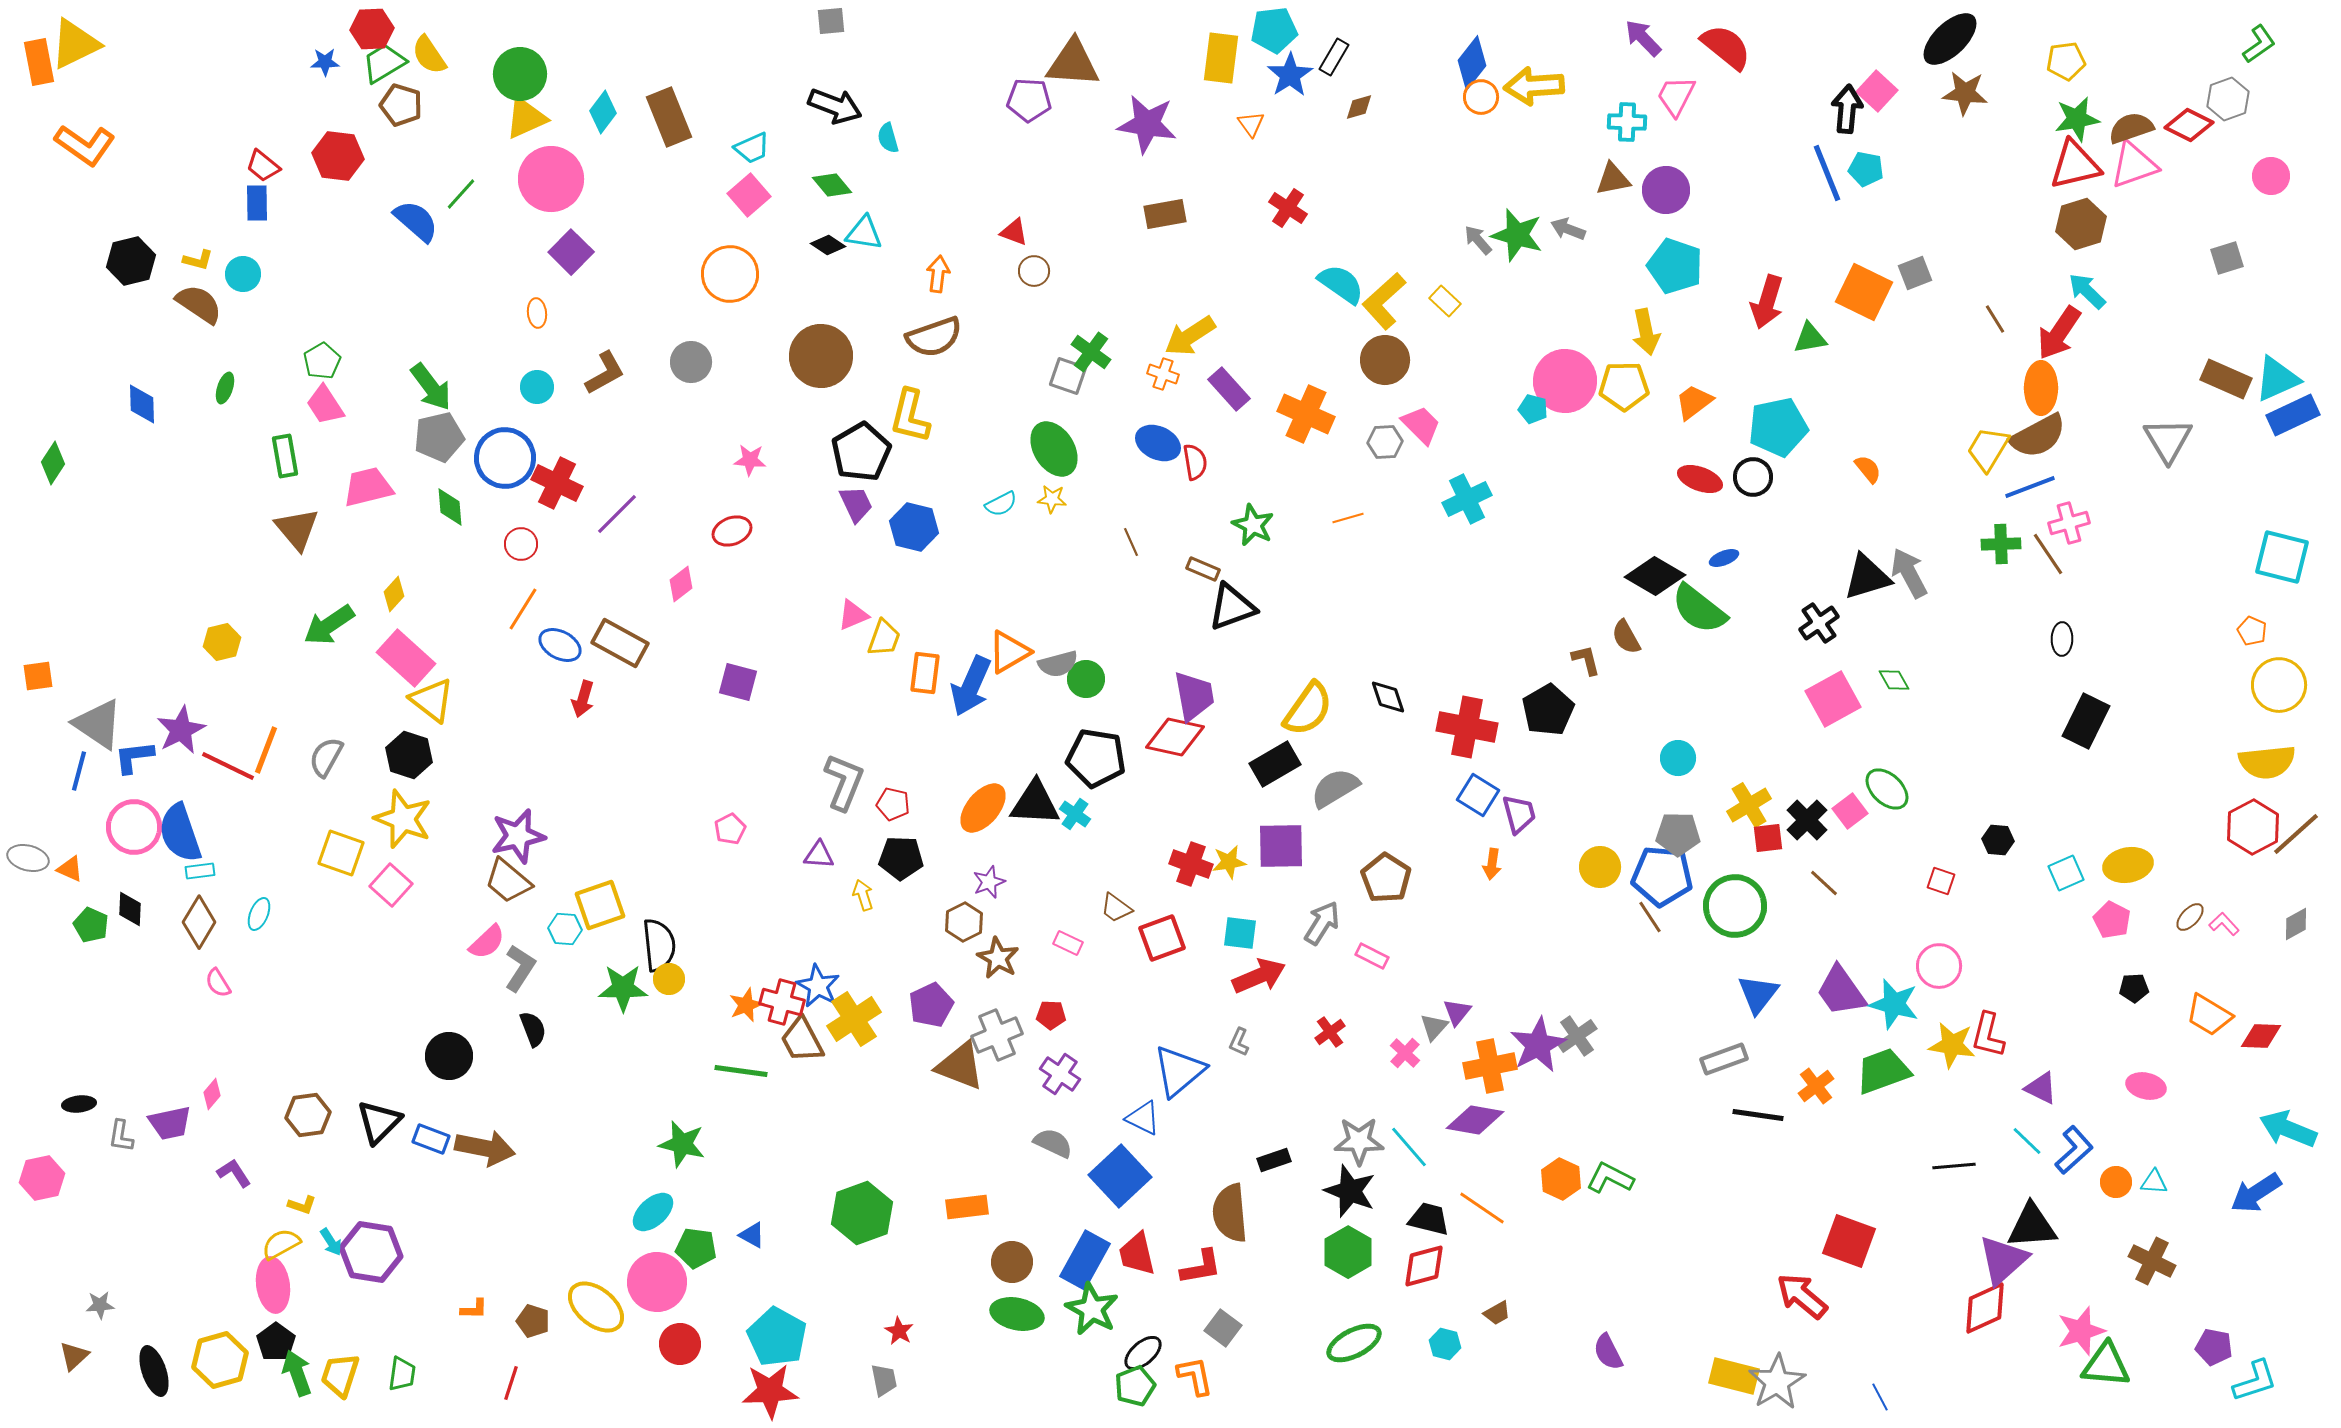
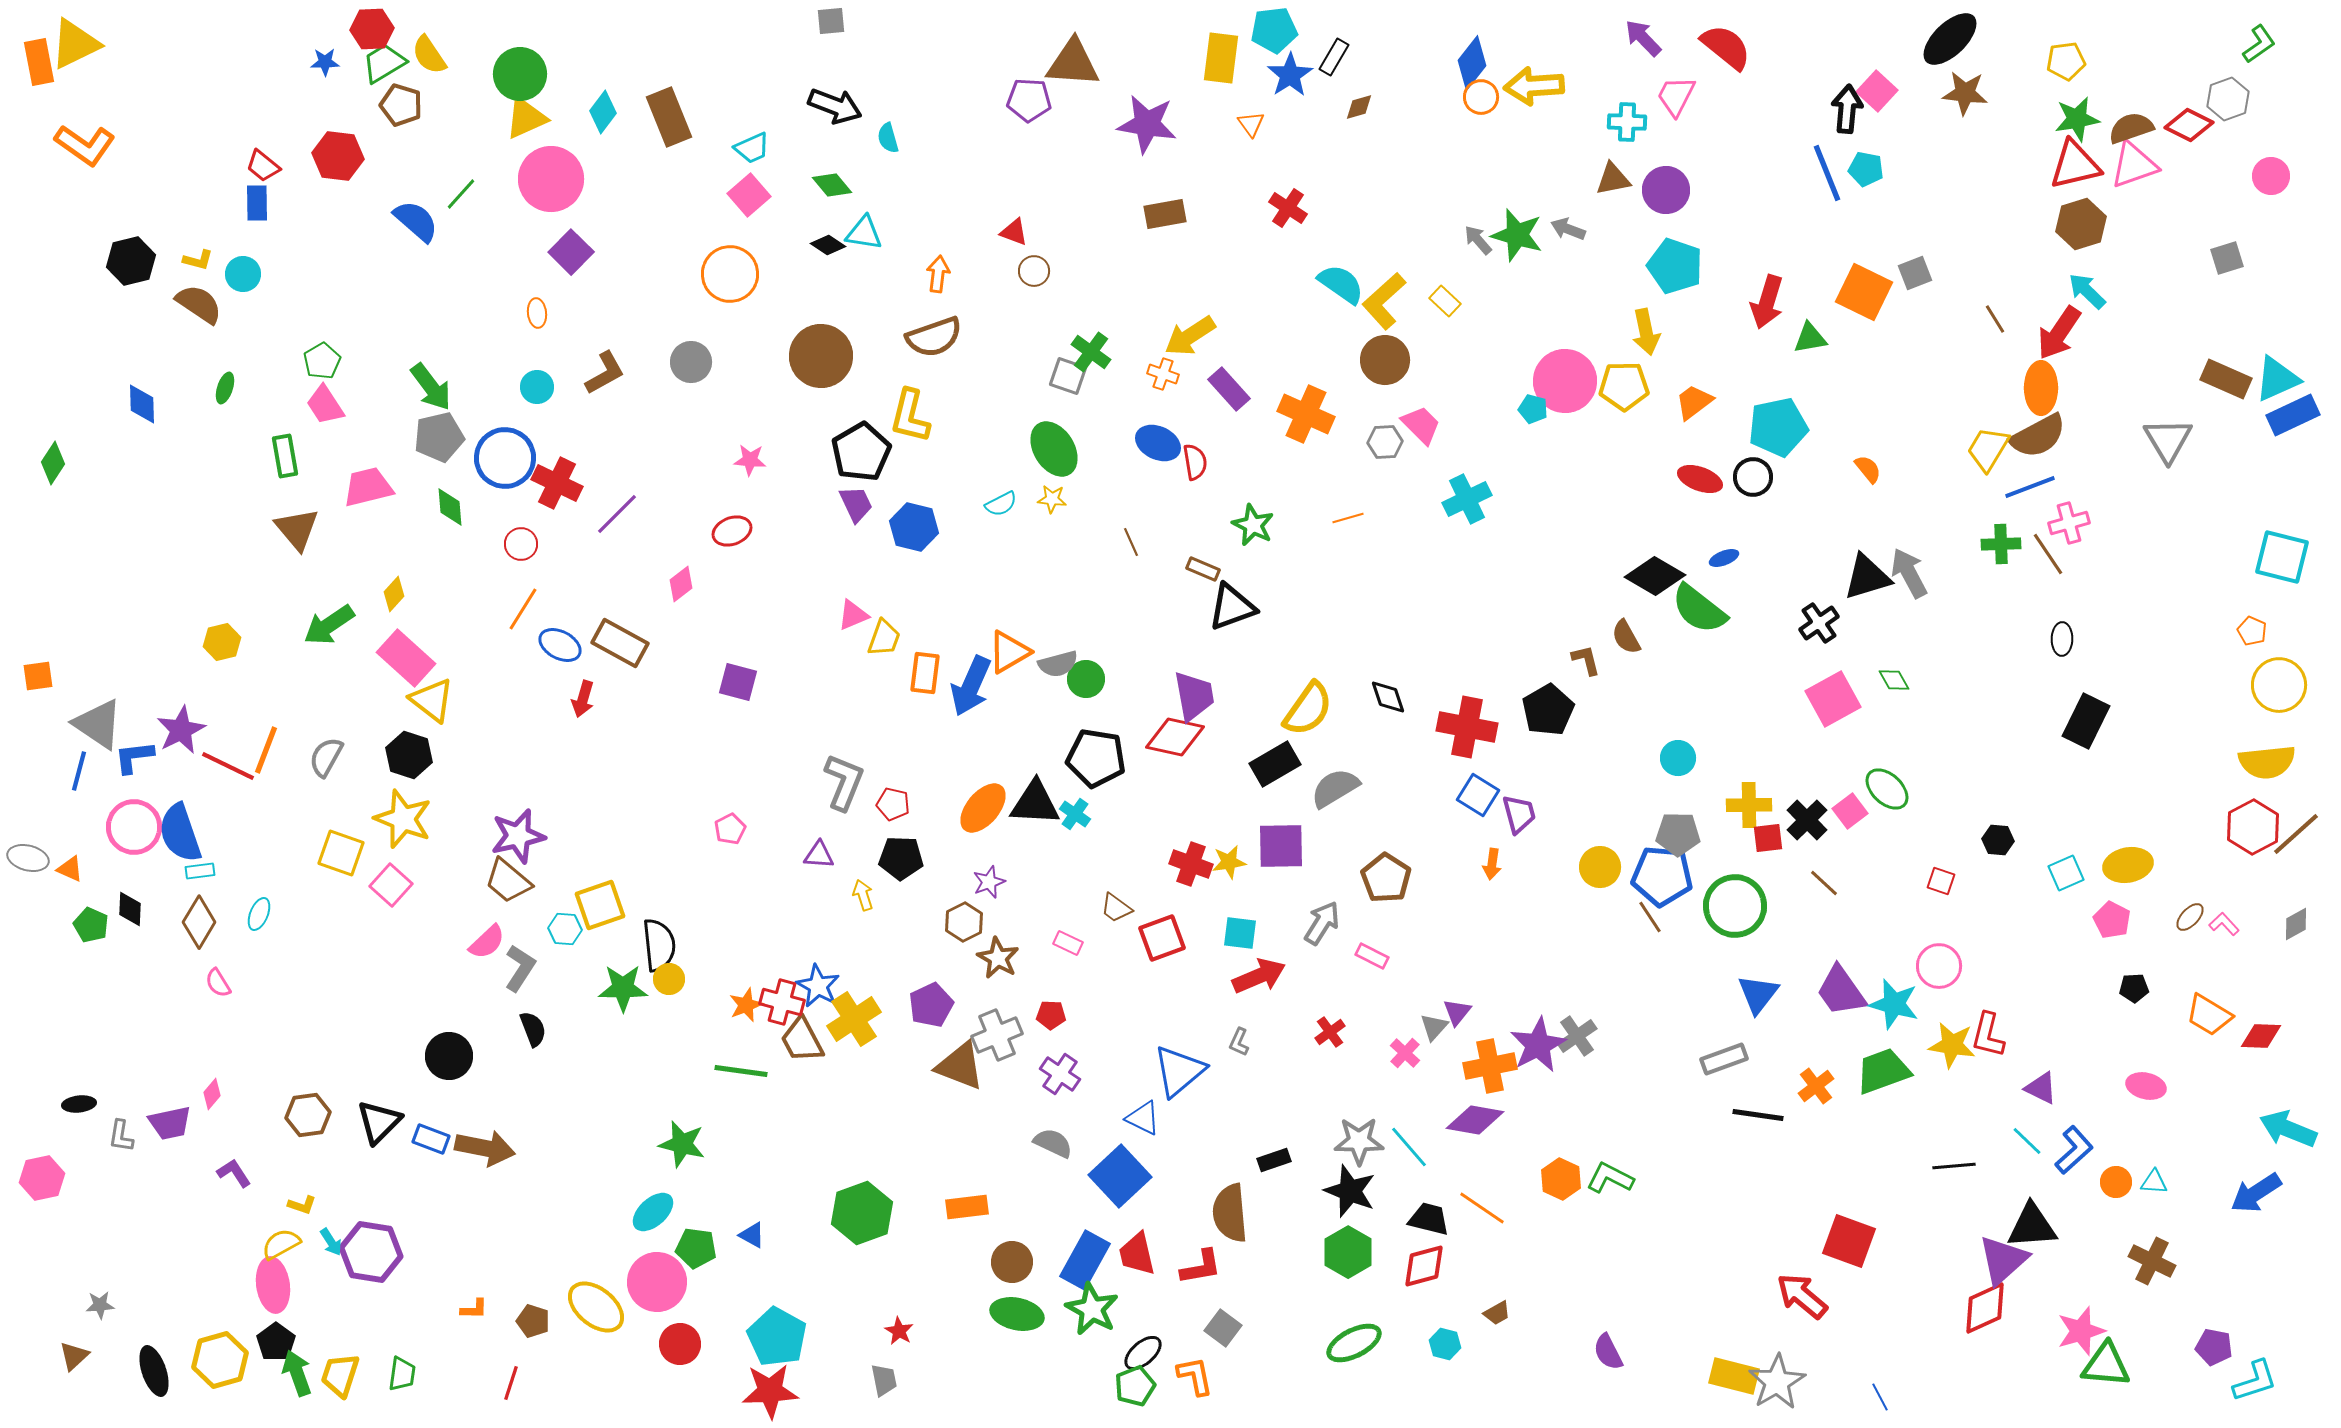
yellow cross at (1749, 805): rotated 30 degrees clockwise
